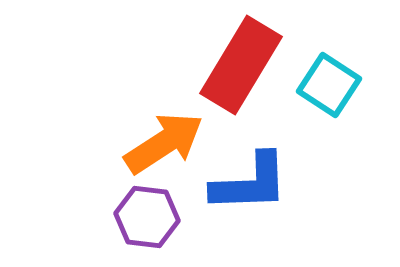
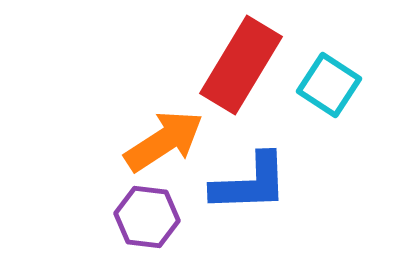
orange arrow: moved 2 px up
